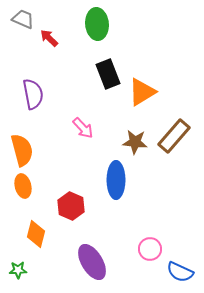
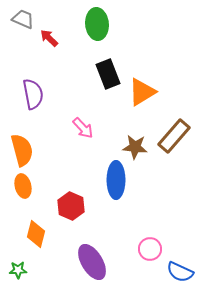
brown star: moved 5 px down
